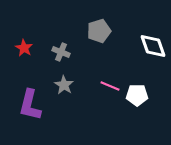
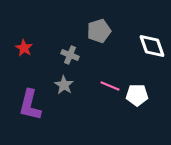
white diamond: moved 1 px left
gray cross: moved 9 px right, 3 px down
